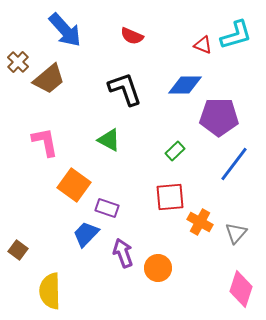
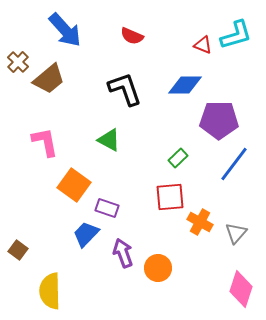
purple pentagon: moved 3 px down
green rectangle: moved 3 px right, 7 px down
